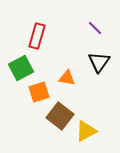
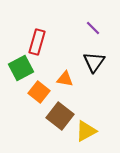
purple line: moved 2 px left
red rectangle: moved 6 px down
black triangle: moved 5 px left
orange triangle: moved 2 px left, 1 px down
orange square: rotated 35 degrees counterclockwise
